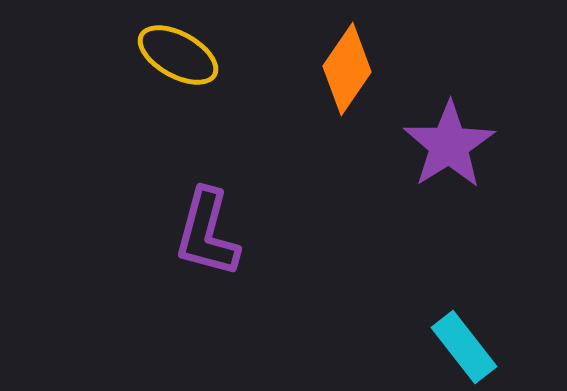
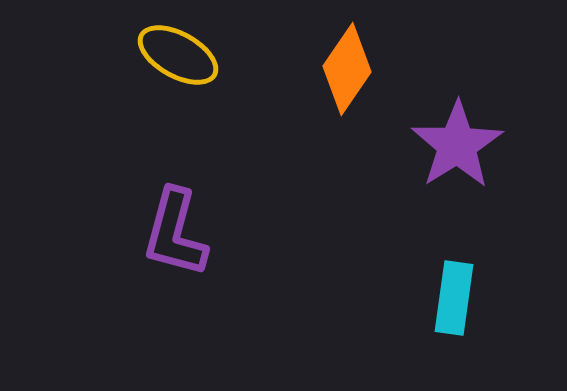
purple star: moved 8 px right
purple L-shape: moved 32 px left
cyan rectangle: moved 10 px left, 49 px up; rotated 46 degrees clockwise
